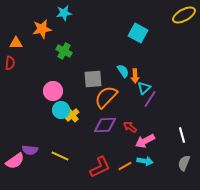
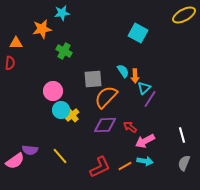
cyan star: moved 2 px left
yellow line: rotated 24 degrees clockwise
